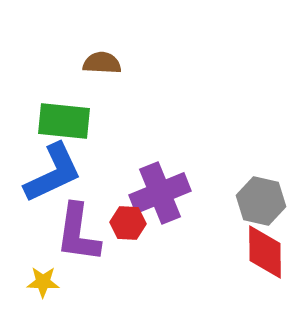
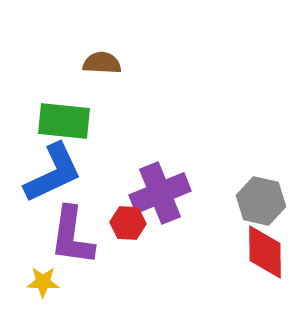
purple L-shape: moved 6 px left, 3 px down
